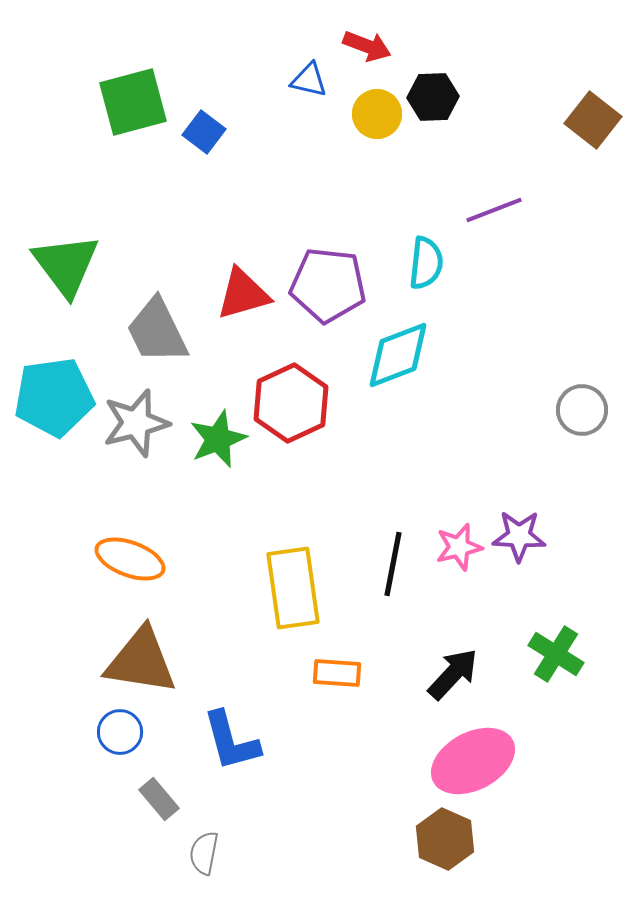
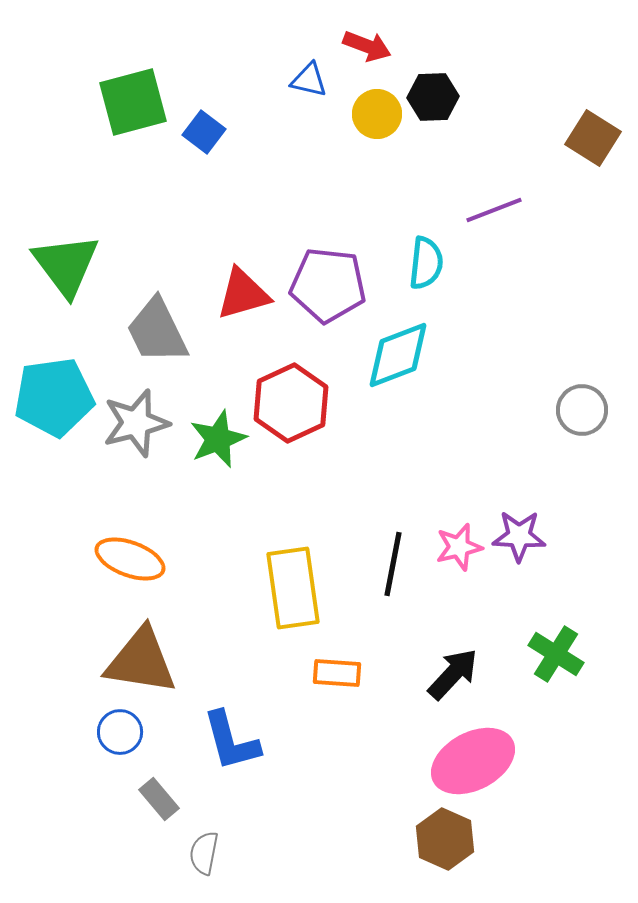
brown square: moved 18 px down; rotated 6 degrees counterclockwise
